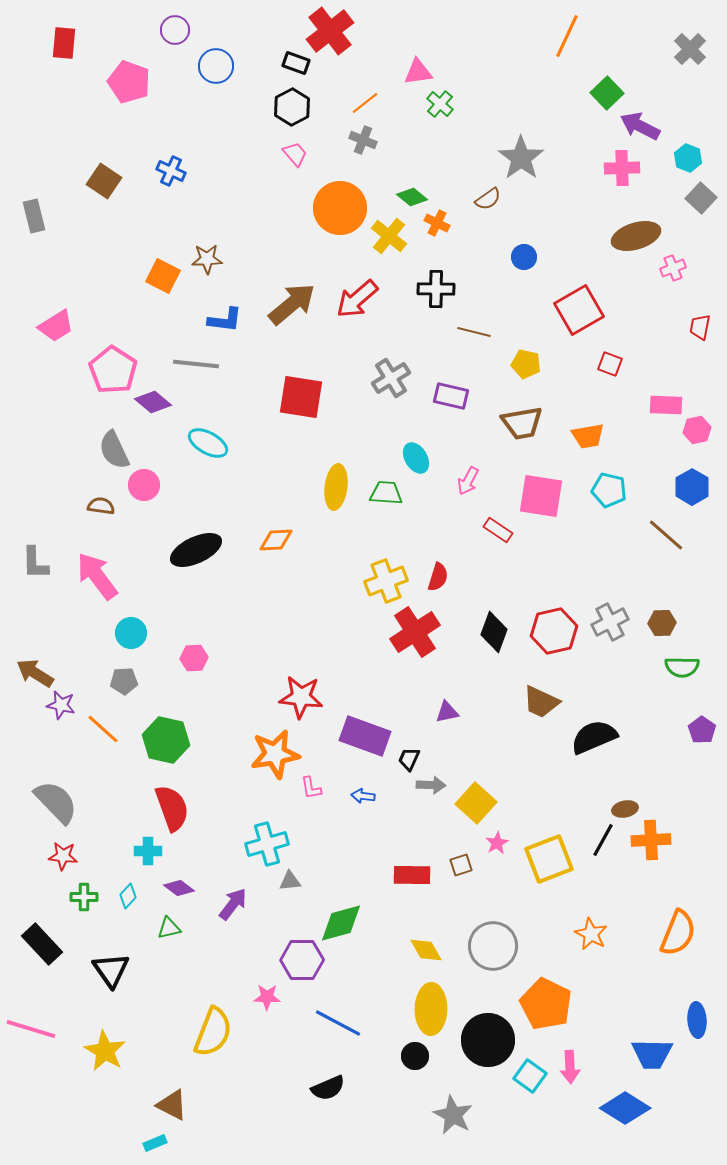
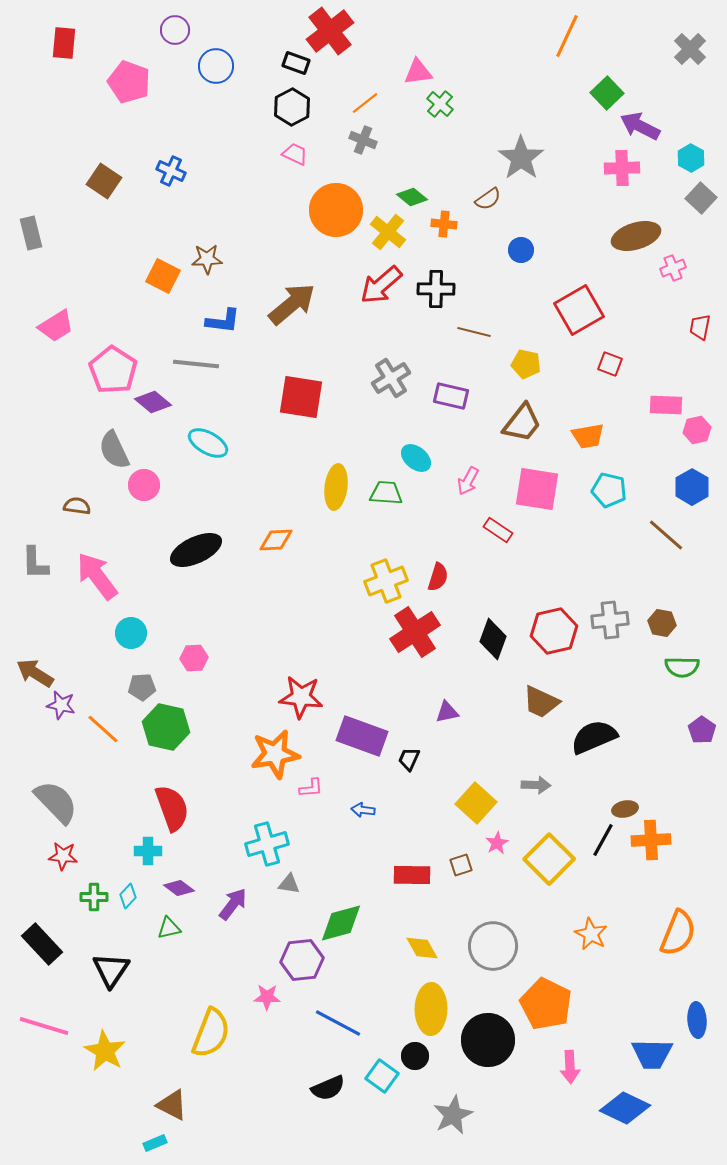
pink trapezoid at (295, 154): rotated 24 degrees counterclockwise
cyan hexagon at (688, 158): moved 3 px right; rotated 8 degrees clockwise
orange circle at (340, 208): moved 4 px left, 2 px down
gray rectangle at (34, 216): moved 3 px left, 17 px down
orange cross at (437, 223): moved 7 px right, 1 px down; rotated 20 degrees counterclockwise
yellow cross at (389, 236): moved 1 px left, 4 px up
blue circle at (524, 257): moved 3 px left, 7 px up
red arrow at (357, 299): moved 24 px right, 14 px up
blue L-shape at (225, 320): moved 2 px left, 1 px down
brown trapezoid at (522, 423): rotated 42 degrees counterclockwise
cyan ellipse at (416, 458): rotated 20 degrees counterclockwise
pink square at (541, 496): moved 4 px left, 7 px up
brown semicircle at (101, 506): moved 24 px left
gray cross at (610, 622): moved 2 px up; rotated 21 degrees clockwise
brown hexagon at (662, 623): rotated 12 degrees clockwise
black diamond at (494, 632): moved 1 px left, 7 px down
gray pentagon at (124, 681): moved 18 px right, 6 px down
purple rectangle at (365, 736): moved 3 px left
green hexagon at (166, 740): moved 13 px up
gray arrow at (431, 785): moved 105 px right
pink L-shape at (311, 788): rotated 85 degrees counterclockwise
blue arrow at (363, 796): moved 14 px down
yellow square at (549, 859): rotated 24 degrees counterclockwise
gray triangle at (290, 881): moved 1 px left, 3 px down; rotated 15 degrees clockwise
green cross at (84, 897): moved 10 px right
yellow diamond at (426, 950): moved 4 px left, 2 px up
purple hexagon at (302, 960): rotated 6 degrees counterclockwise
black triangle at (111, 970): rotated 9 degrees clockwise
pink line at (31, 1029): moved 13 px right, 3 px up
yellow semicircle at (213, 1032): moved 2 px left, 1 px down
cyan square at (530, 1076): moved 148 px left
blue diamond at (625, 1108): rotated 6 degrees counterclockwise
gray star at (453, 1115): rotated 18 degrees clockwise
